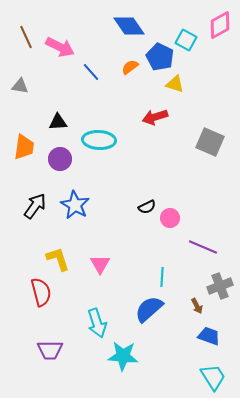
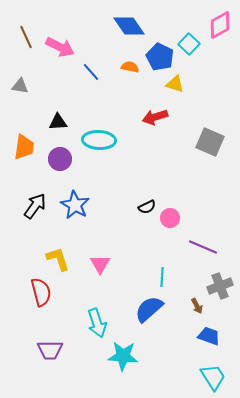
cyan square: moved 3 px right, 4 px down; rotated 15 degrees clockwise
orange semicircle: rotated 48 degrees clockwise
